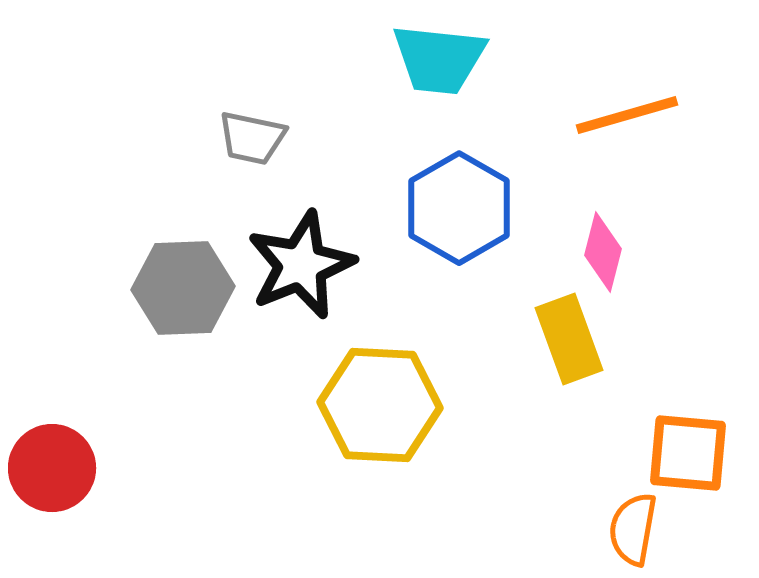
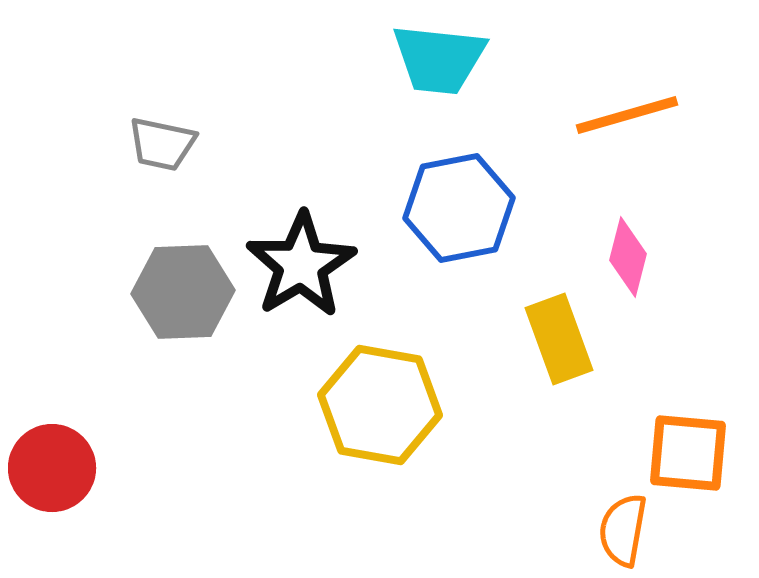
gray trapezoid: moved 90 px left, 6 px down
blue hexagon: rotated 19 degrees clockwise
pink diamond: moved 25 px right, 5 px down
black star: rotated 9 degrees counterclockwise
gray hexagon: moved 4 px down
yellow rectangle: moved 10 px left
yellow hexagon: rotated 7 degrees clockwise
orange semicircle: moved 10 px left, 1 px down
